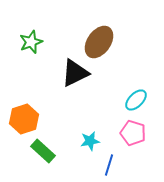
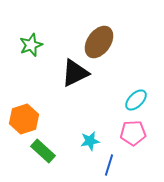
green star: moved 3 px down
pink pentagon: rotated 20 degrees counterclockwise
